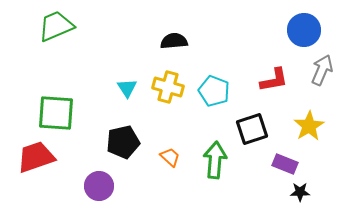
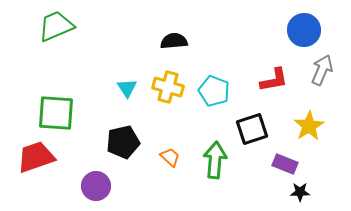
purple circle: moved 3 px left
